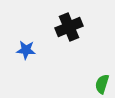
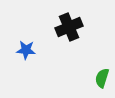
green semicircle: moved 6 px up
